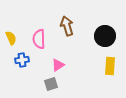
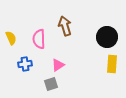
brown arrow: moved 2 px left
black circle: moved 2 px right, 1 px down
blue cross: moved 3 px right, 4 px down
yellow rectangle: moved 2 px right, 2 px up
